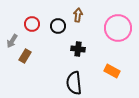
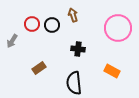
brown arrow: moved 5 px left; rotated 24 degrees counterclockwise
black circle: moved 6 px left, 1 px up
brown rectangle: moved 14 px right, 12 px down; rotated 24 degrees clockwise
